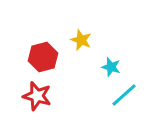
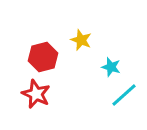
red star: moved 1 px left, 2 px up; rotated 8 degrees clockwise
